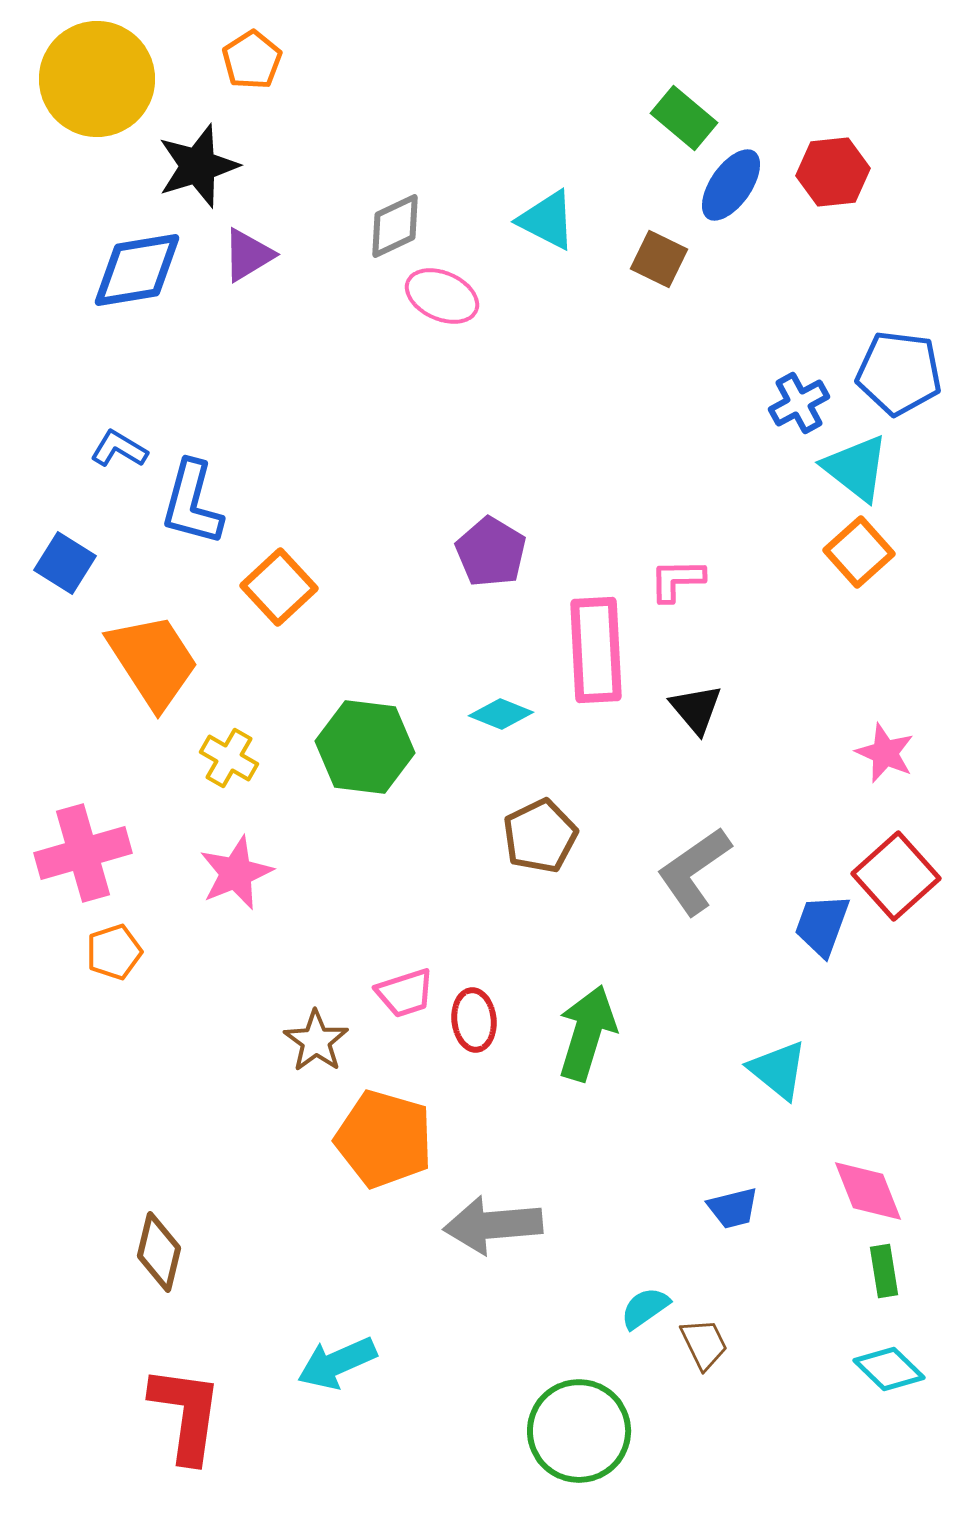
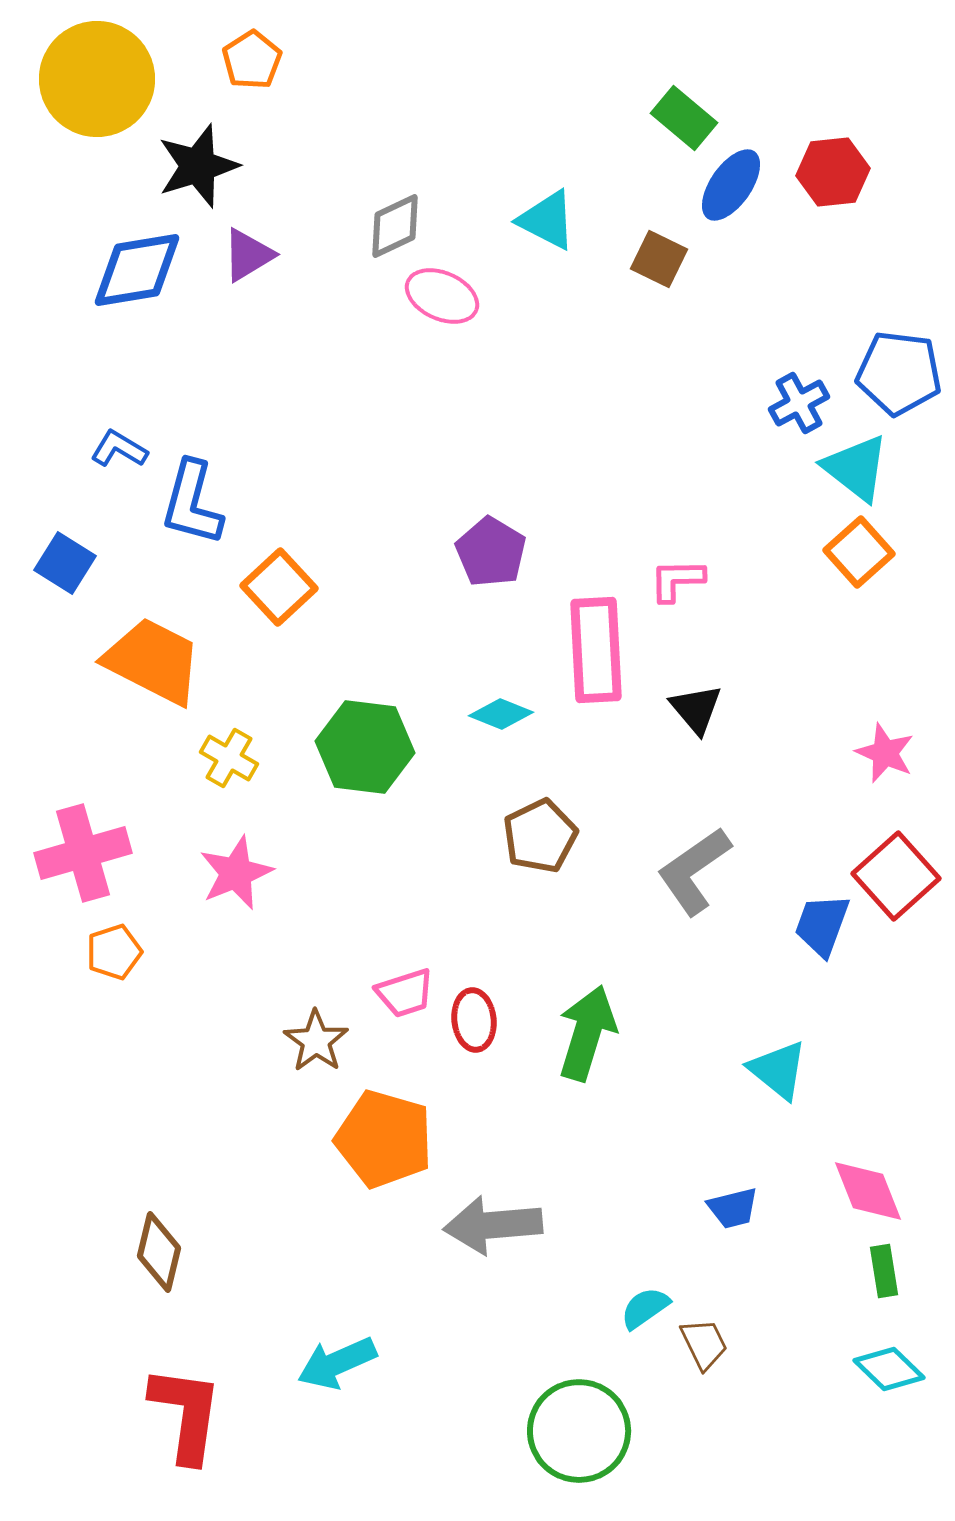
orange trapezoid at (153, 661): rotated 30 degrees counterclockwise
